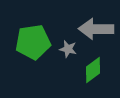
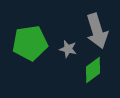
gray arrow: moved 1 px right, 2 px down; rotated 108 degrees counterclockwise
green pentagon: moved 3 px left, 1 px down
